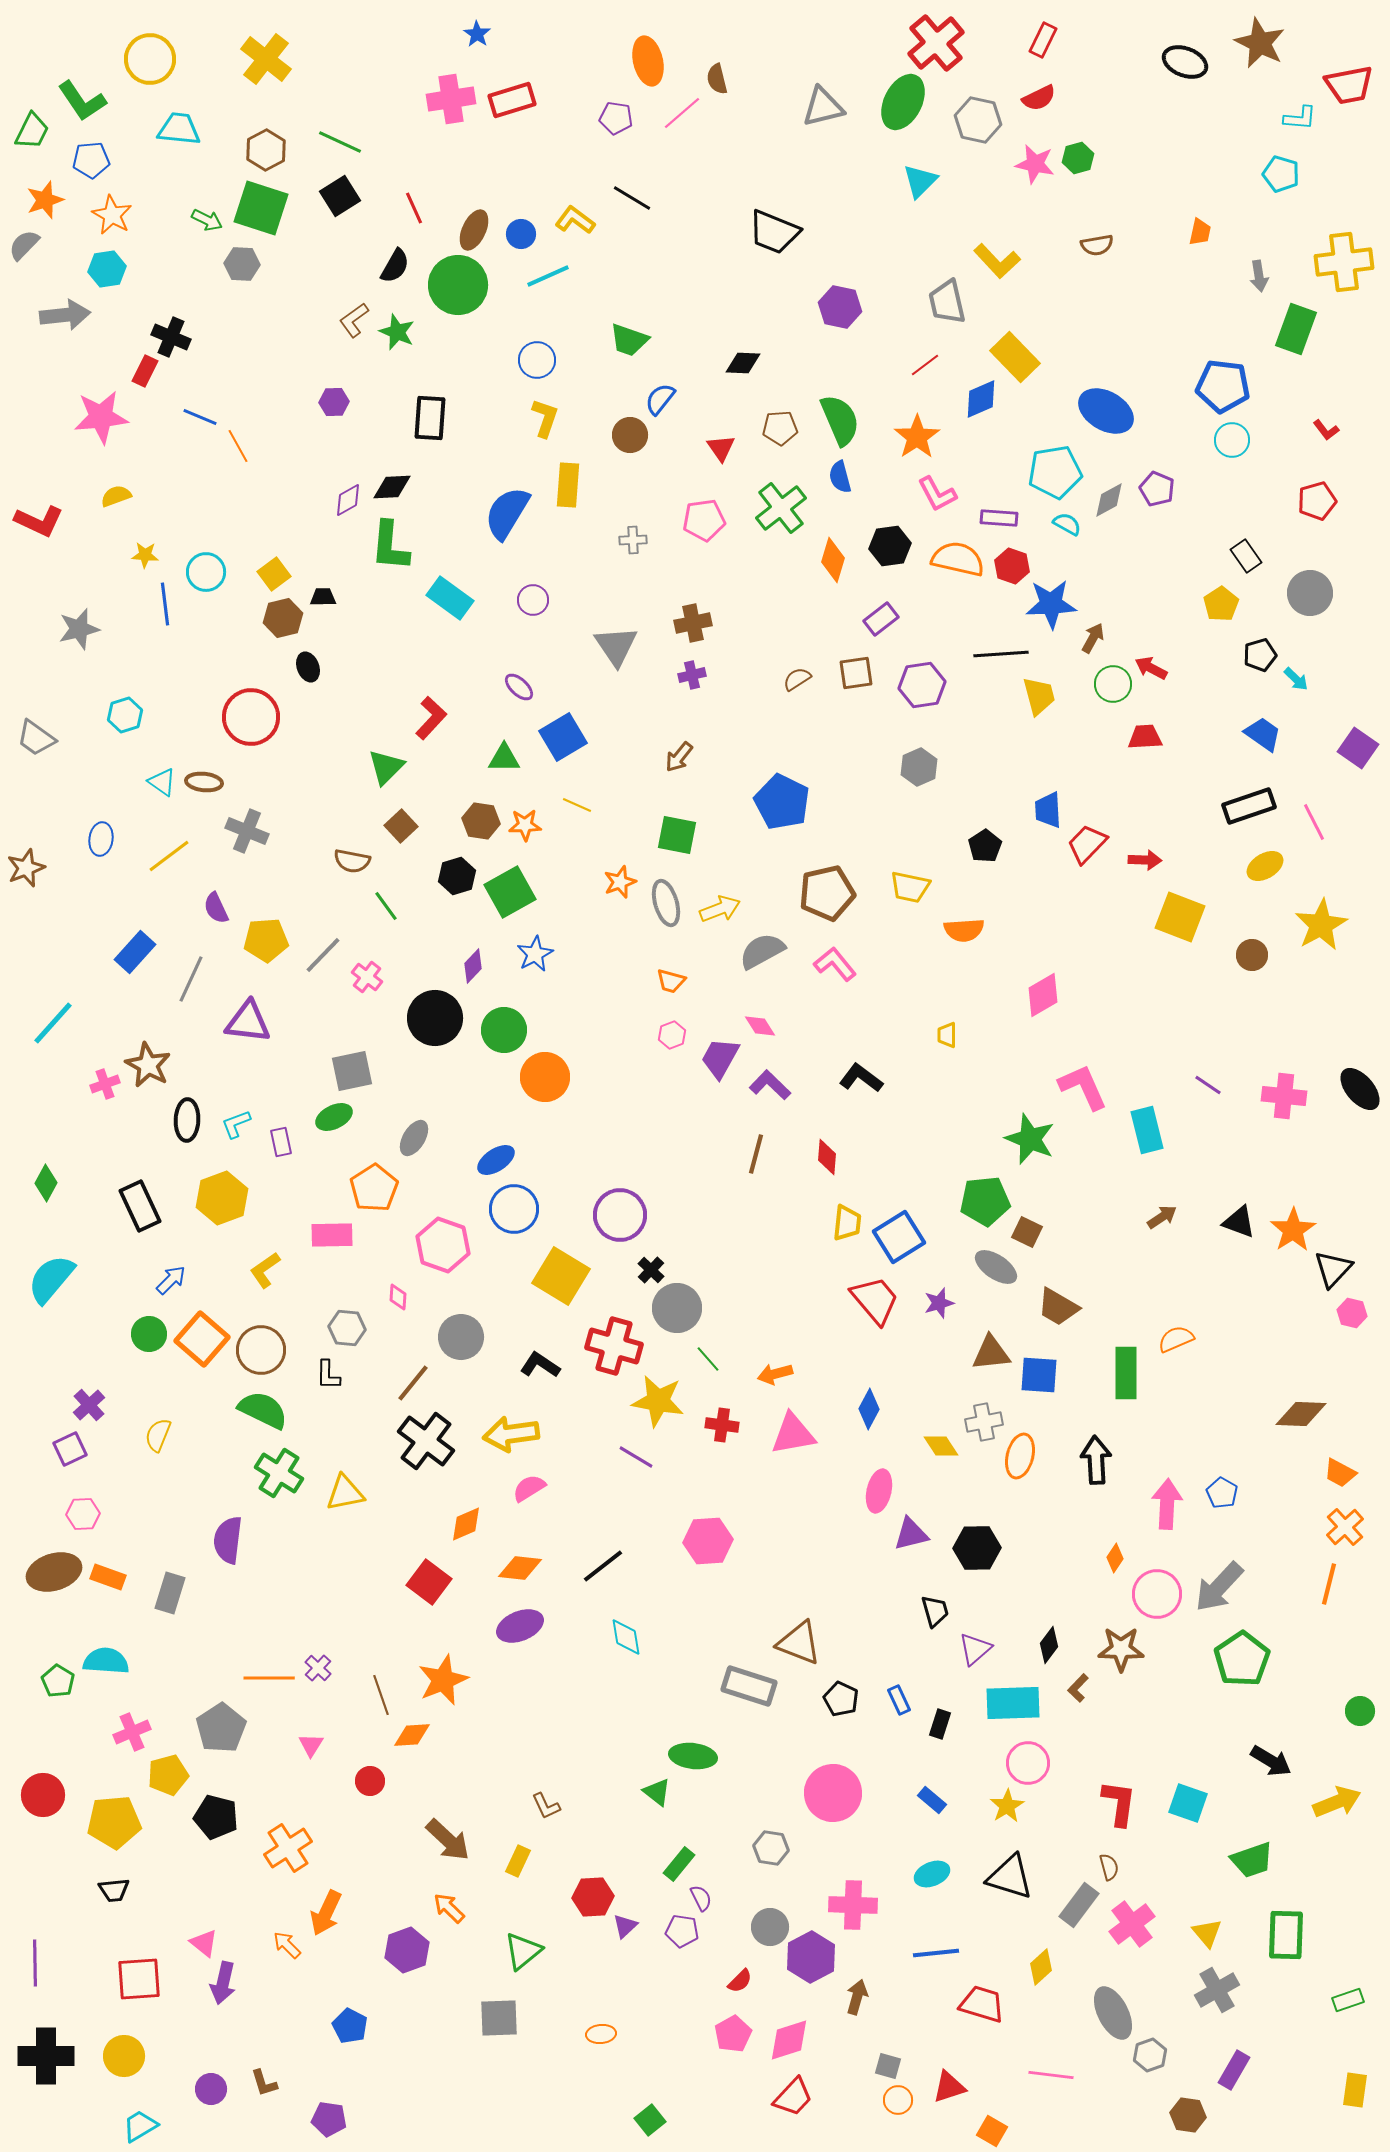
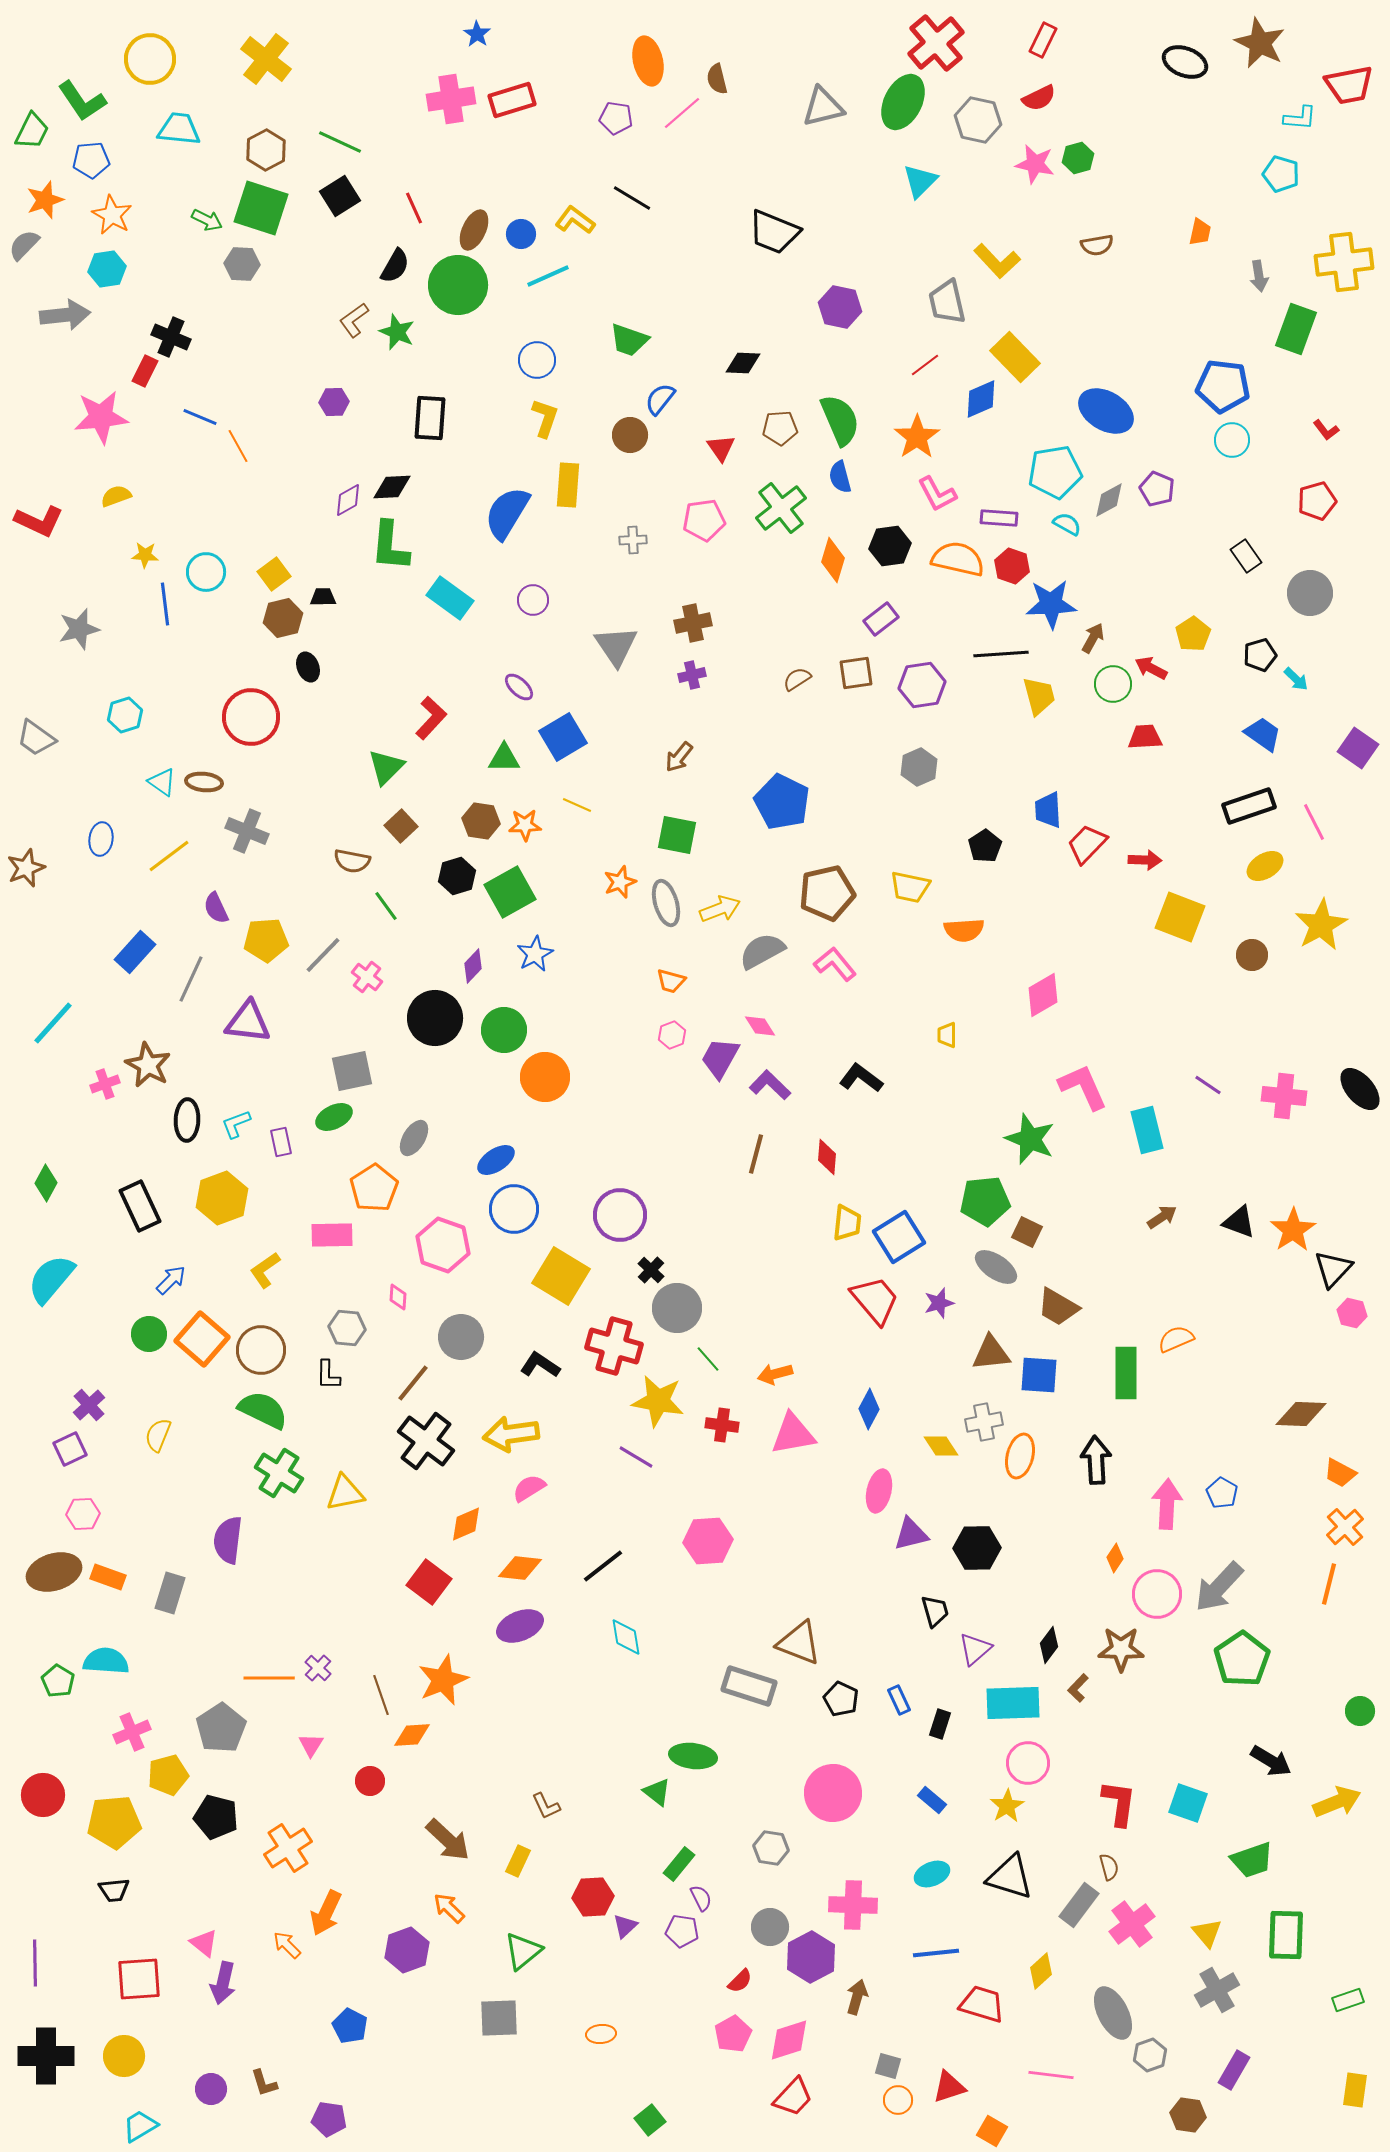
yellow pentagon at (1221, 604): moved 28 px left, 30 px down
yellow diamond at (1041, 1967): moved 4 px down
